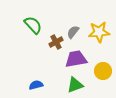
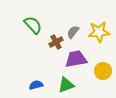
green triangle: moved 9 px left
